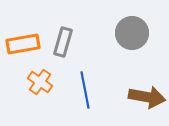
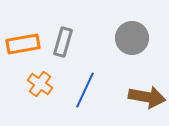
gray circle: moved 5 px down
orange cross: moved 2 px down
blue line: rotated 36 degrees clockwise
